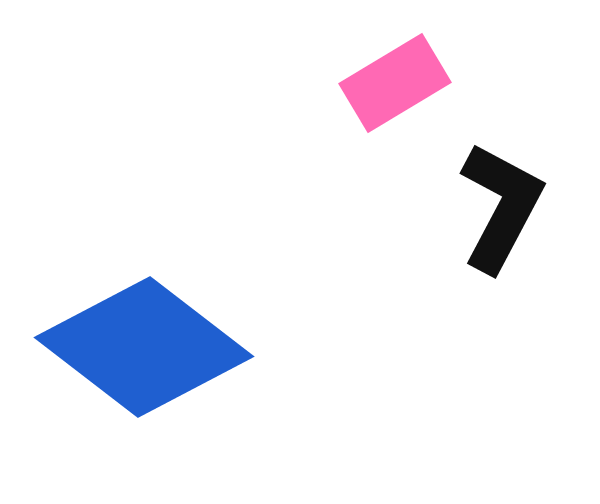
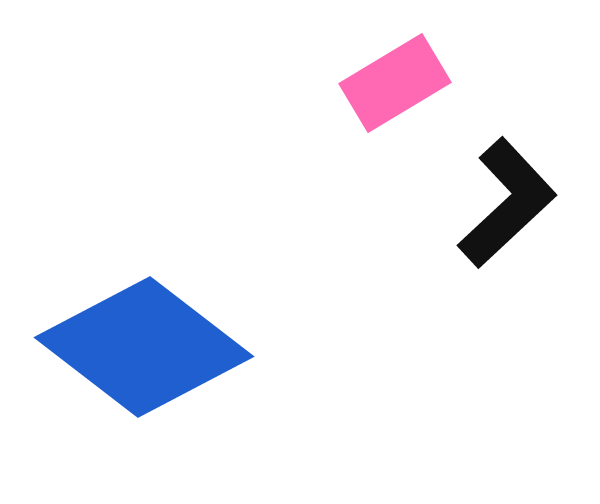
black L-shape: moved 6 px right, 4 px up; rotated 19 degrees clockwise
